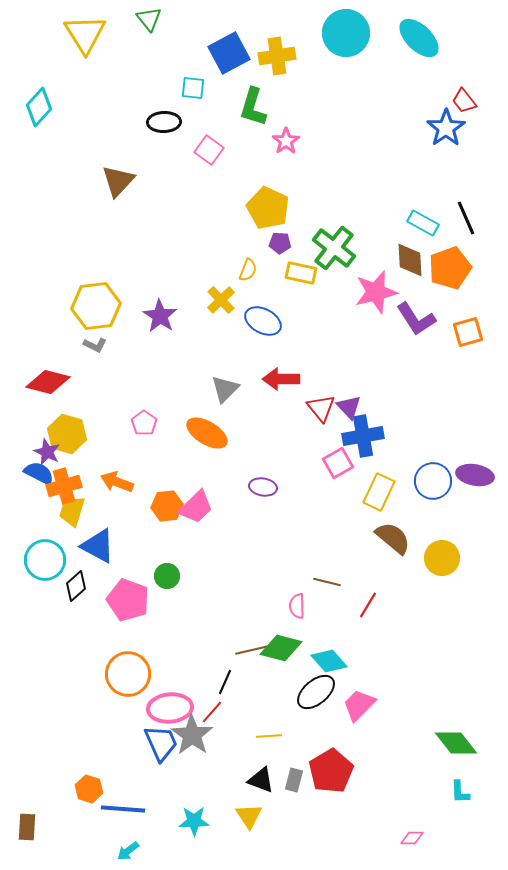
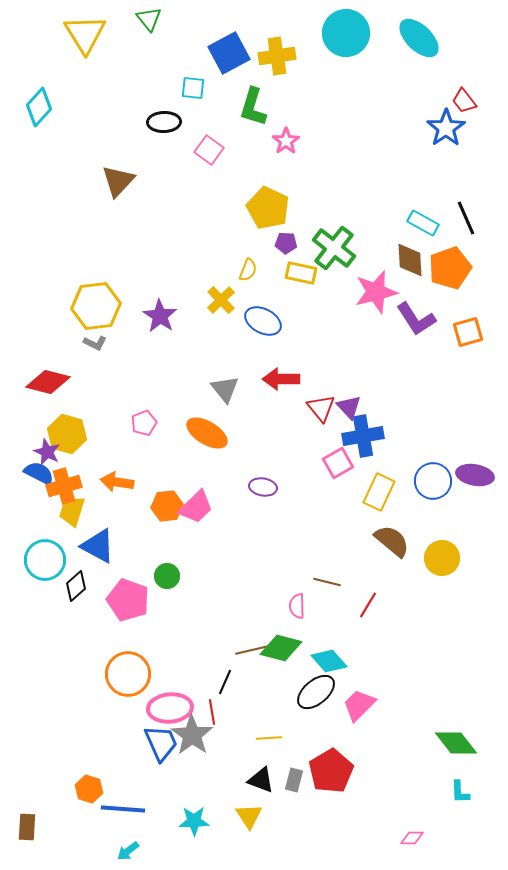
purple pentagon at (280, 243): moved 6 px right
gray L-shape at (95, 345): moved 2 px up
gray triangle at (225, 389): rotated 24 degrees counterclockwise
pink pentagon at (144, 423): rotated 15 degrees clockwise
orange arrow at (117, 482): rotated 12 degrees counterclockwise
brown semicircle at (393, 538): moved 1 px left, 3 px down
red line at (212, 712): rotated 50 degrees counterclockwise
yellow line at (269, 736): moved 2 px down
